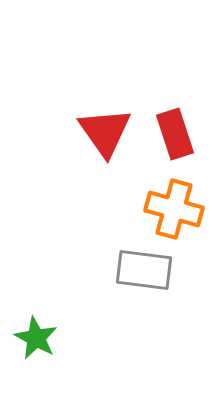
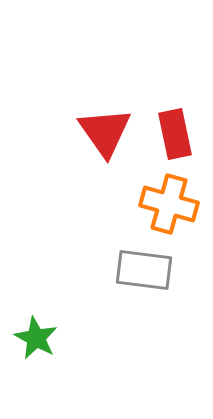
red rectangle: rotated 6 degrees clockwise
orange cross: moved 5 px left, 5 px up
